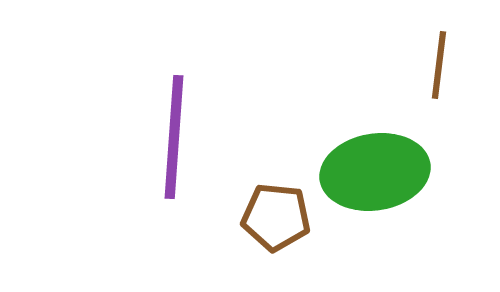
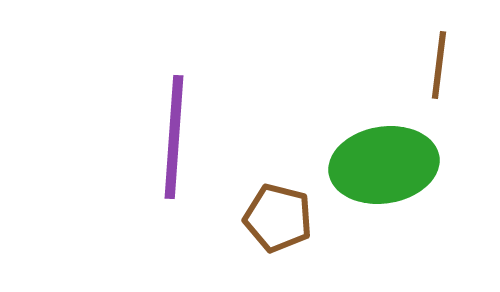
green ellipse: moved 9 px right, 7 px up
brown pentagon: moved 2 px right, 1 px down; rotated 8 degrees clockwise
